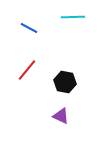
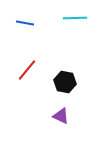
cyan line: moved 2 px right, 1 px down
blue line: moved 4 px left, 5 px up; rotated 18 degrees counterclockwise
